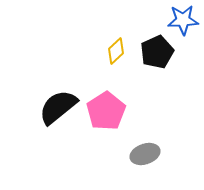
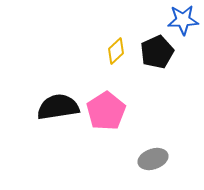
black semicircle: rotated 30 degrees clockwise
gray ellipse: moved 8 px right, 5 px down
